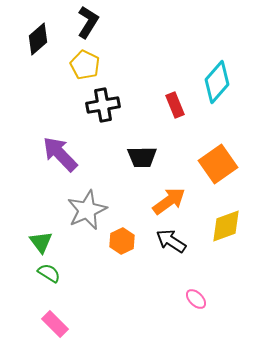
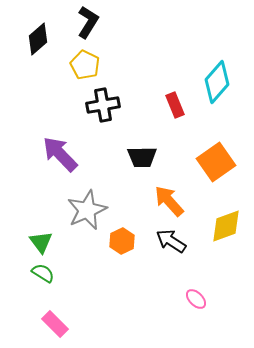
orange square: moved 2 px left, 2 px up
orange arrow: rotated 96 degrees counterclockwise
green semicircle: moved 6 px left
